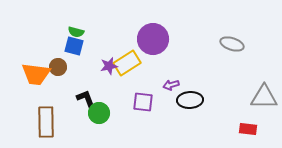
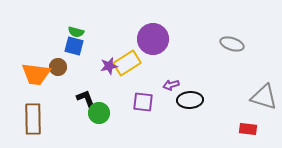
gray triangle: rotated 16 degrees clockwise
brown rectangle: moved 13 px left, 3 px up
